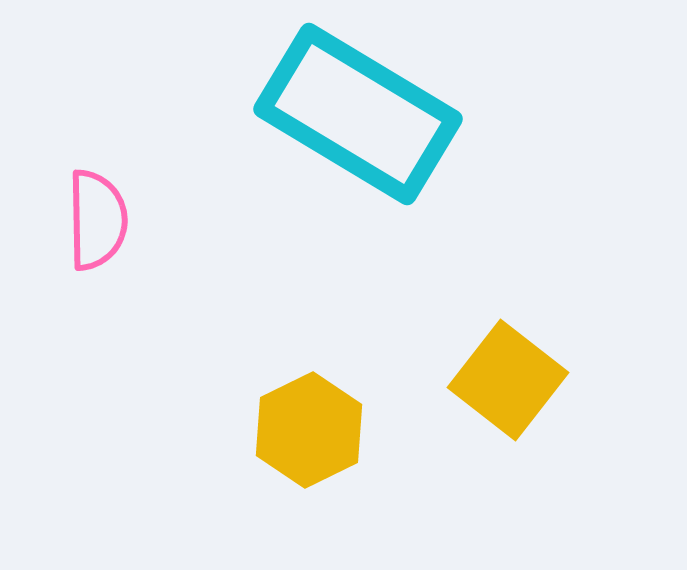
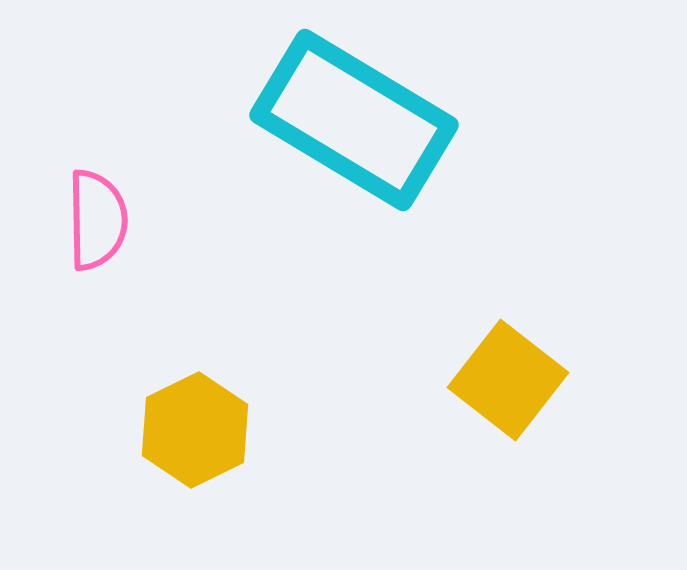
cyan rectangle: moved 4 px left, 6 px down
yellow hexagon: moved 114 px left
